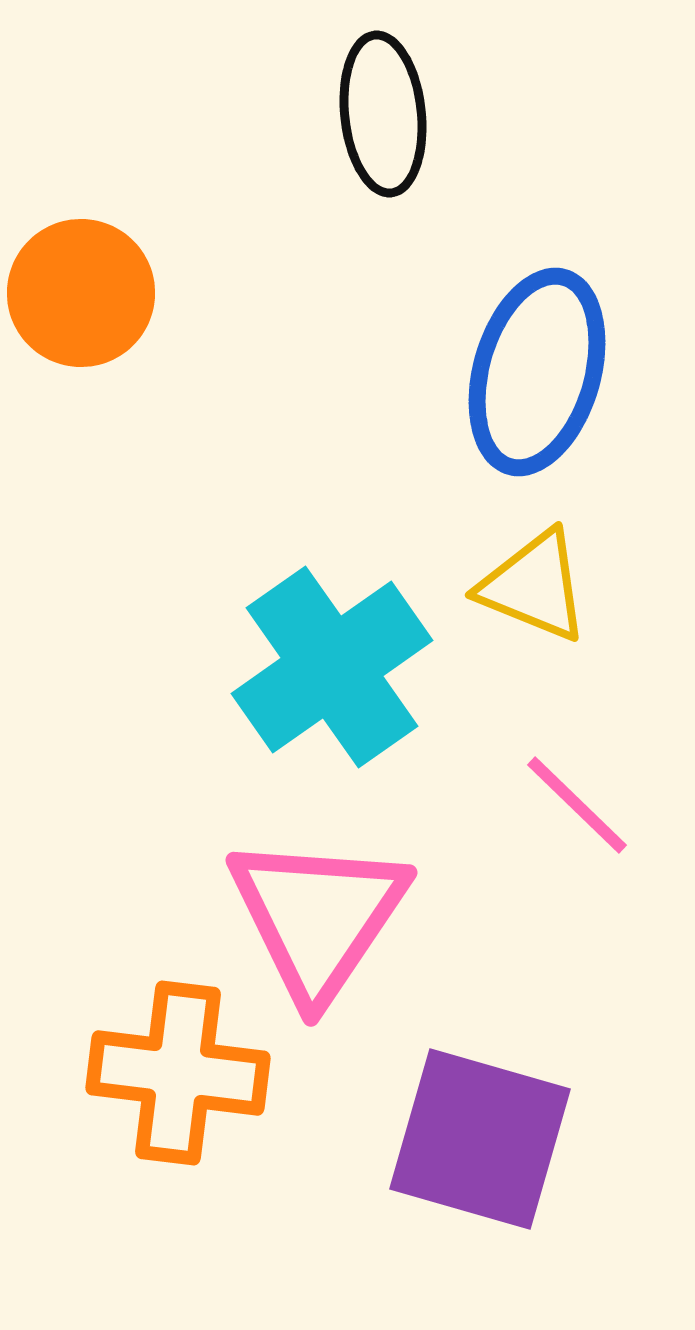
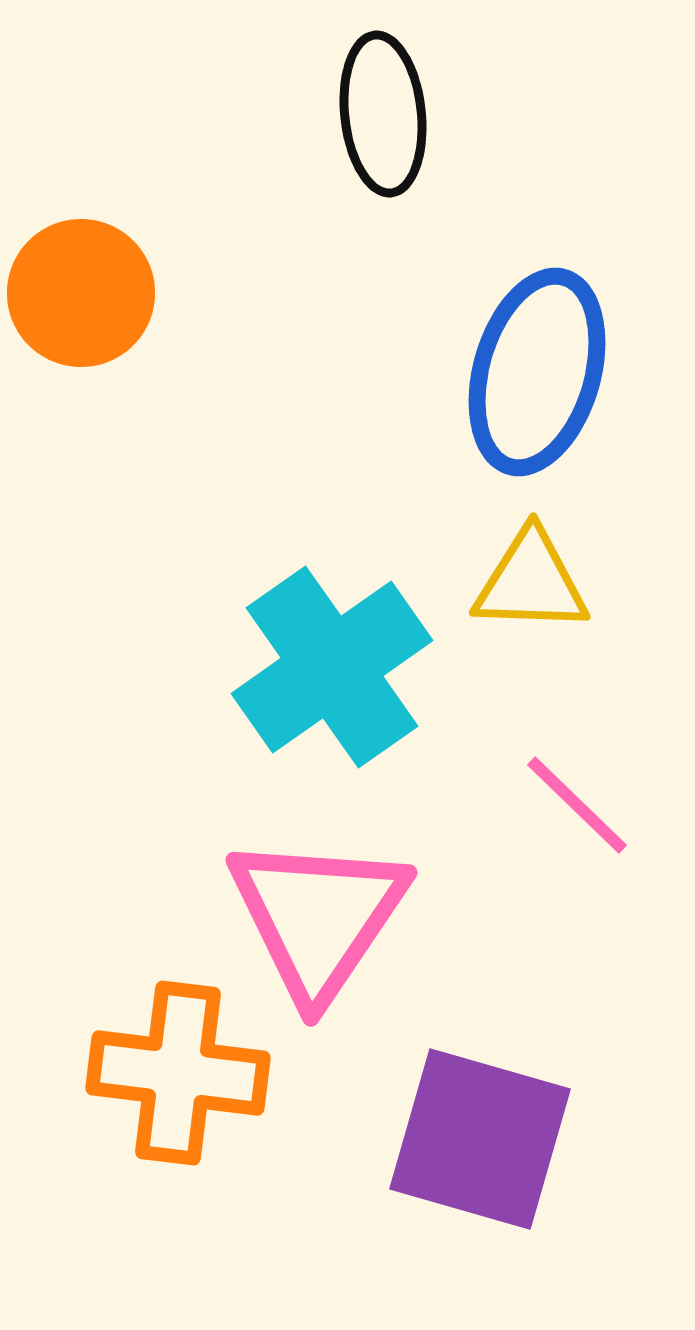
yellow triangle: moved 3 px left, 4 px up; rotated 20 degrees counterclockwise
